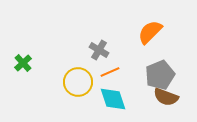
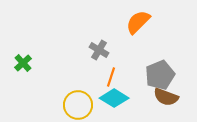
orange semicircle: moved 12 px left, 10 px up
orange line: moved 1 px right, 5 px down; rotated 48 degrees counterclockwise
yellow circle: moved 23 px down
cyan diamond: moved 1 px right, 1 px up; rotated 40 degrees counterclockwise
